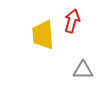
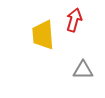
red arrow: moved 2 px right, 1 px up
